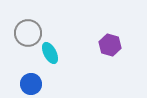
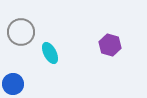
gray circle: moved 7 px left, 1 px up
blue circle: moved 18 px left
